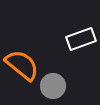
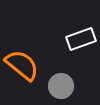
gray circle: moved 8 px right
